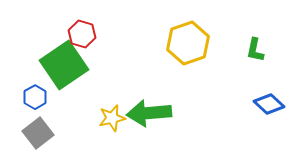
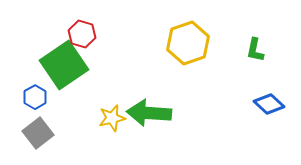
green arrow: rotated 9 degrees clockwise
